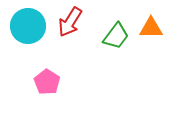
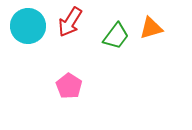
orange triangle: rotated 15 degrees counterclockwise
pink pentagon: moved 22 px right, 4 px down
